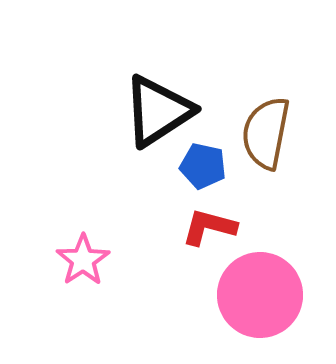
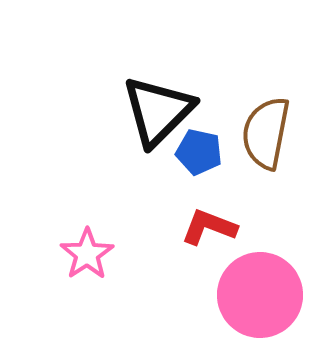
black triangle: rotated 12 degrees counterclockwise
blue pentagon: moved 4 px left, 14 px up
red L-shape: rotated 6 degrees clockwise
pink star: moved 4 px right, 6 px up
